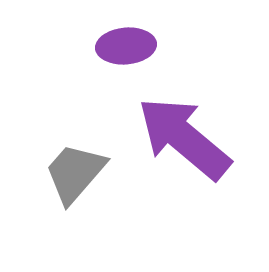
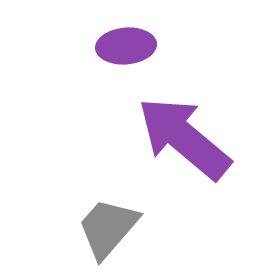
gray trapezoid: moved 33 px right, 55 px down
